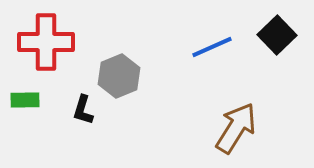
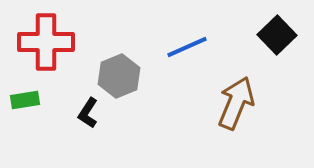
blue line: moved 25 px left
green rectangle: rotated 8 degrees counterclockwise
black L-shape: moved 5 px right, 3 px down; rotated 16 degrees clockwise
brown arrow: moved 25 px up; rotated 10 degrees counterclockwise
